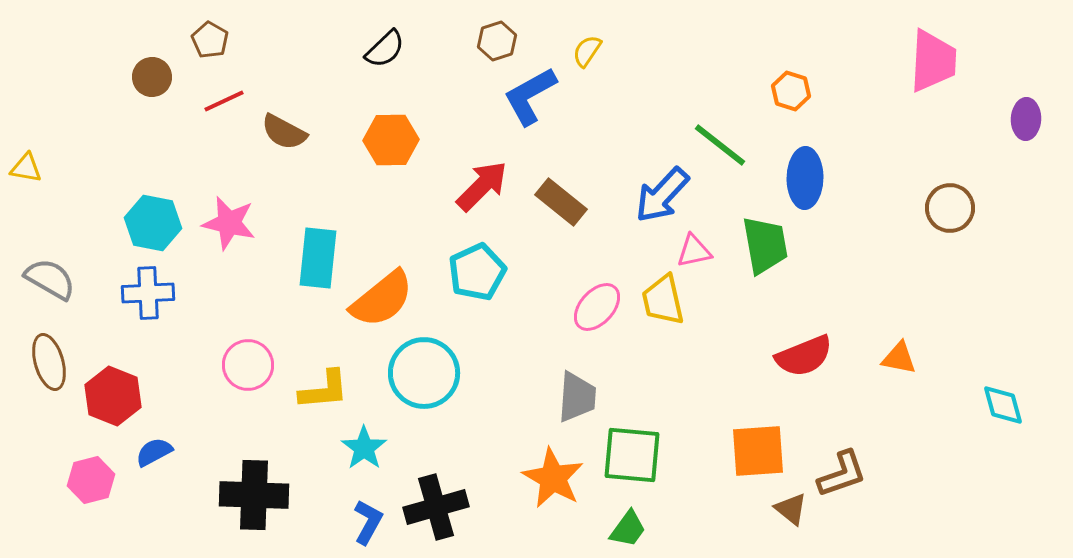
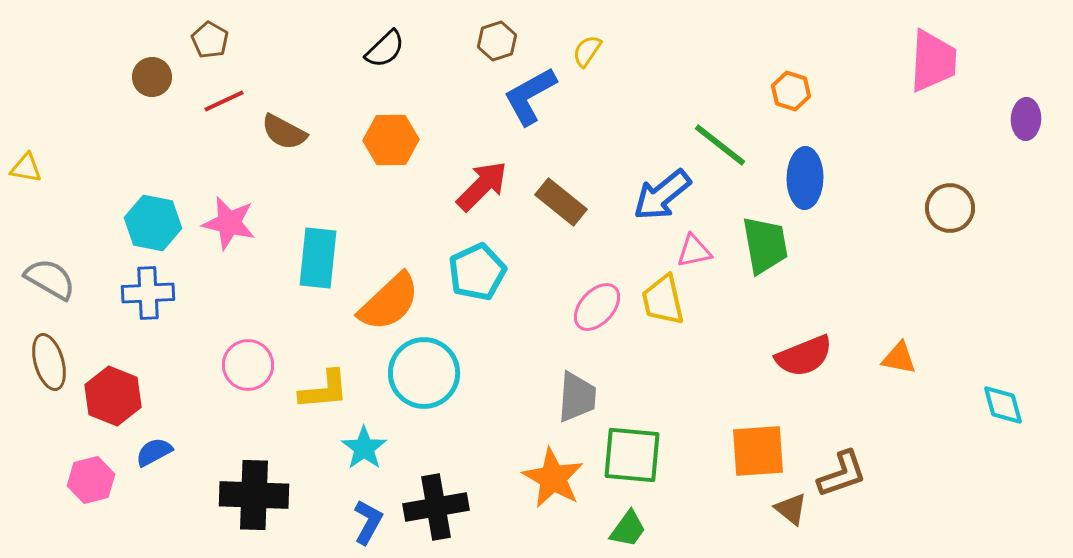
blue arrow at (662, 195): rotated 8 degrees clockwise
orange semicircle at (382, 299): moved 7 px right, 3 px down; rotated 4 degrees counterclockwise
black cross at (436, 507): rotated 6 degrees clockwise
